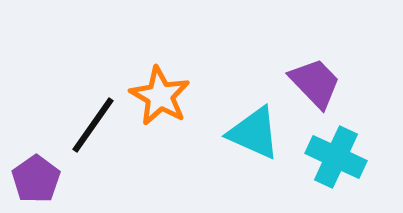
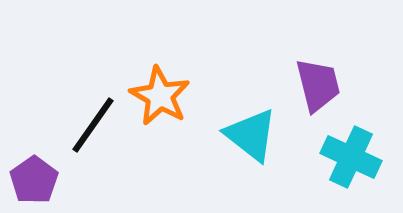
purple trapezoid: moved 3 px right, 2 px down; rotated 30 degrees clockwise
cyan triangle: moved 3 px left, 2 px down; rotated 14 degrees clockwise
cyan cross: moved 15 px right
purple pentagon: moved 2 px left, 1 px down
